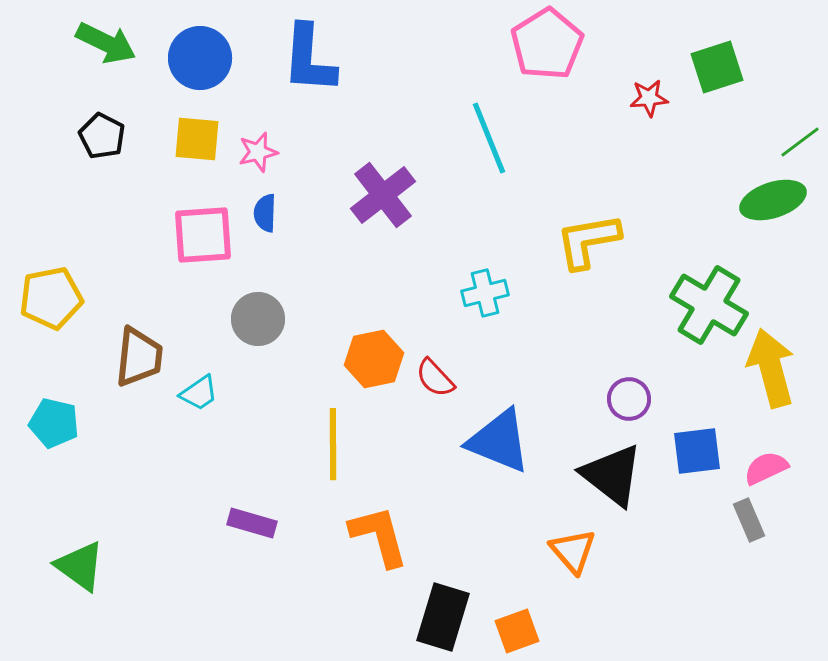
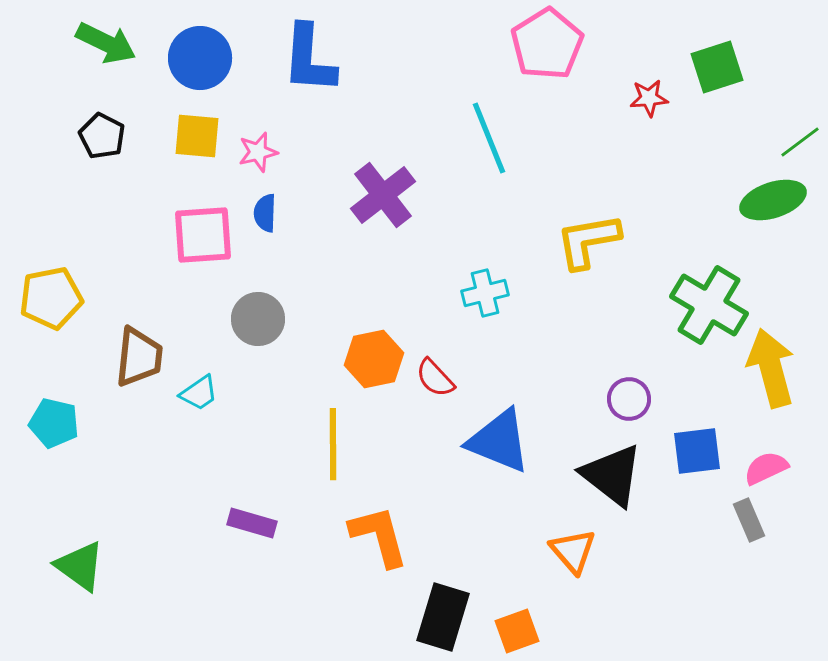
yellow square: moved 3 px up
